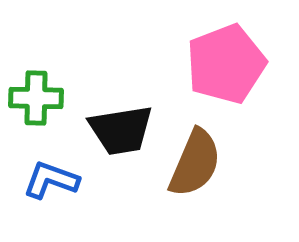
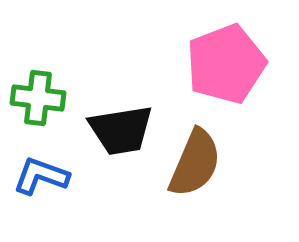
green cross: moved 2 px right; rotated 6 degrees clockwise
blue L-shape: moved 10 px left, 4 px up
